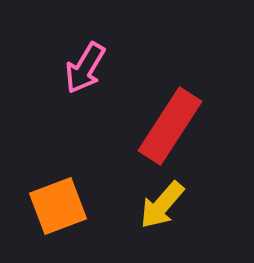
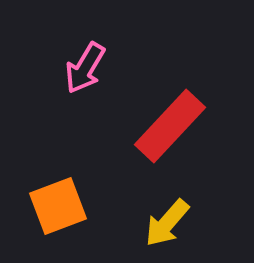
red rectangle: rotated 10 degrees clockwise
yellow arrow: moved 5 px right, 18 px down
